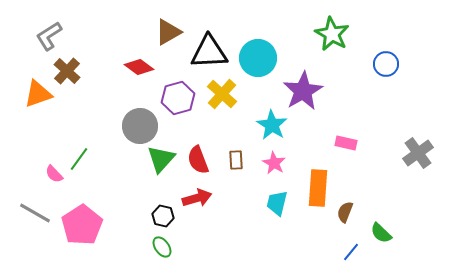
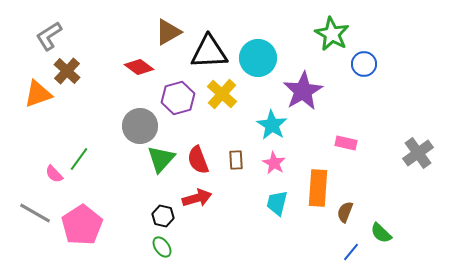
blue circle: moved 22 px left
